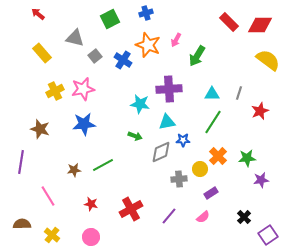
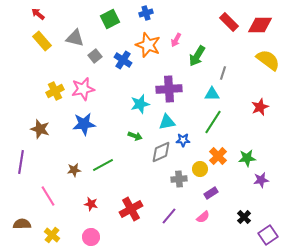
yellow rectangle at (42, 53): moved 12 px up
gray line at (239, 93): moved 16 px left, 20 px up
cyan star at (140, 104): rotated 24 degrees counterclockwise
red star at (260, 111): moved 4 px up
